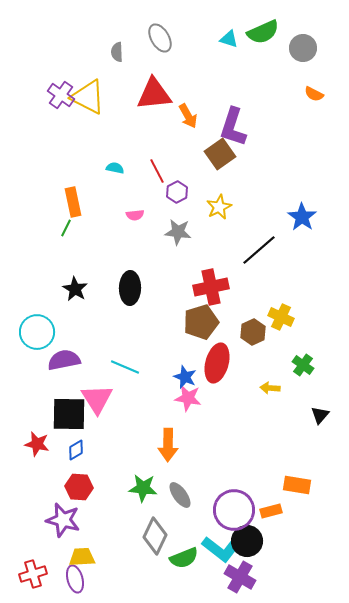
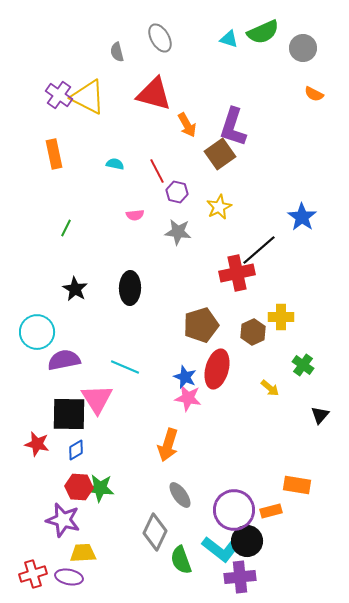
gray semicircle at (117, 52): rotated 12 degrees counterclockwise
red triangle at (154, 94): rotated 21 degrees clockwise
purple cross at (61, 95): moved 2 px left
orange arrow at (188, 116): moved 1 px left, 9 px down
cyan semicircle at (115, 168): moved 4 px up
purple hexagon at (177, 192): rotated 20 degrees counterclockwise
orange rectangle at (73, 202): moved 19 px left, 48 px up
red cross at (211, 287): moved 26 px right, 14 px up
yellow cross at (281, 317): rotated 25 degrees counterclockwise
brown pentagon at (201, 322): moved 3 px down
red ellipse at (217, 363): moved 6 px down
yellow arrow at (270, 388): rotated 144 degrees counterclockwise
orange arrow at (168, 445): rotated 16 degrees clockwise
green star at (143, 488): moved 43 px left
gray diamond at (155, 536): moved 4 px up
yellow trapezoid at (82, 557): moved 1 px right, 4 px up
green semicircle at (184, 558): moved 3 px left, 2 px down; rotated 92 degrees clockwise
purple cross at (240, 577): rotated 36 degrees counterclockwise
purple ellipse at (75, 579): moved 6 px left, 2 px up; rotated 64 degrees counterclockwise
